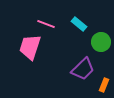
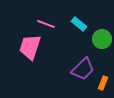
green circle: moved 1 px right, 3 px up
orange rectangle: moved 1 px left, 2 px up
